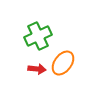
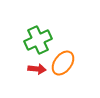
green cross: moved 4 px down
